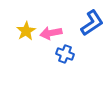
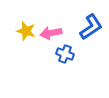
blue L-shape: moved 1 px left, 4 px down
yellow star: rotated 24 degrees counterclockwise
